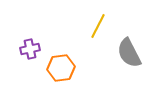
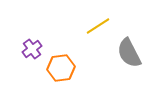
yellow line: rotated 30 degrees clockwise
purple cross: moved 2 px right; rotated 24 degrees counterclockwise
